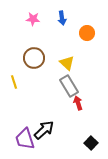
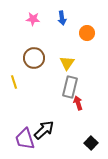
yellow triangle: rotated 21 degrees clockwise
gray rectangle: moved 1 px right, 1 px down; rotated 45 degrees clockwise
